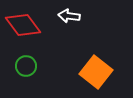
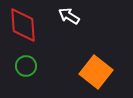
white arrow: rotated 25 degrees clockwise
red diamond: rotated 33 degrees clockwise
